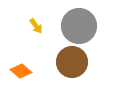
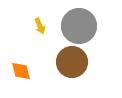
yellow arrow: moved 4 px right; rotated 14 degrees clockwise
orange diamond: rotated 35 degrees clockwise
